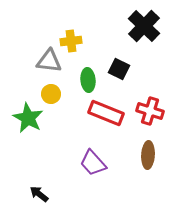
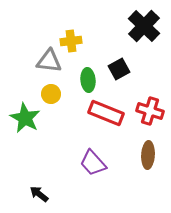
black square: rotated 35 degrees clockwise
green star: moved 3 px left
